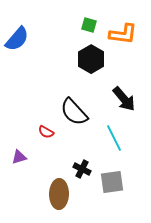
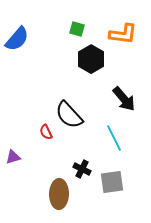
green square: moved 12 px left, 4 px down
black semicircle: moved 5 px left, 3 px down
red semicircle: rotated 35 degrees clockwise
purple triangle: moved 6 px left
